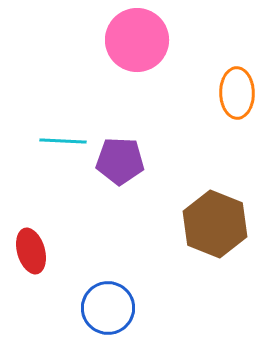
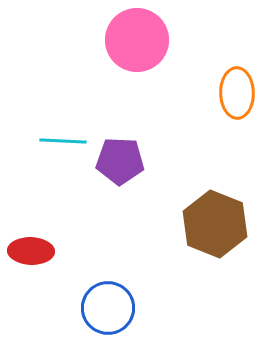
red ellipse: rotated 72 degrees counterclockwise
